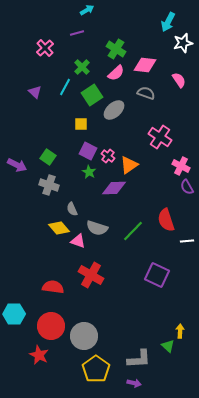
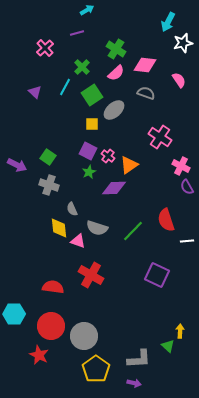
yellow square at (81, 124): moved 11 px right
green star at (89, 172): rotated 16 degrees clockwise
yellow diamond at (59, 228): rotated 35 degrees clockwise
